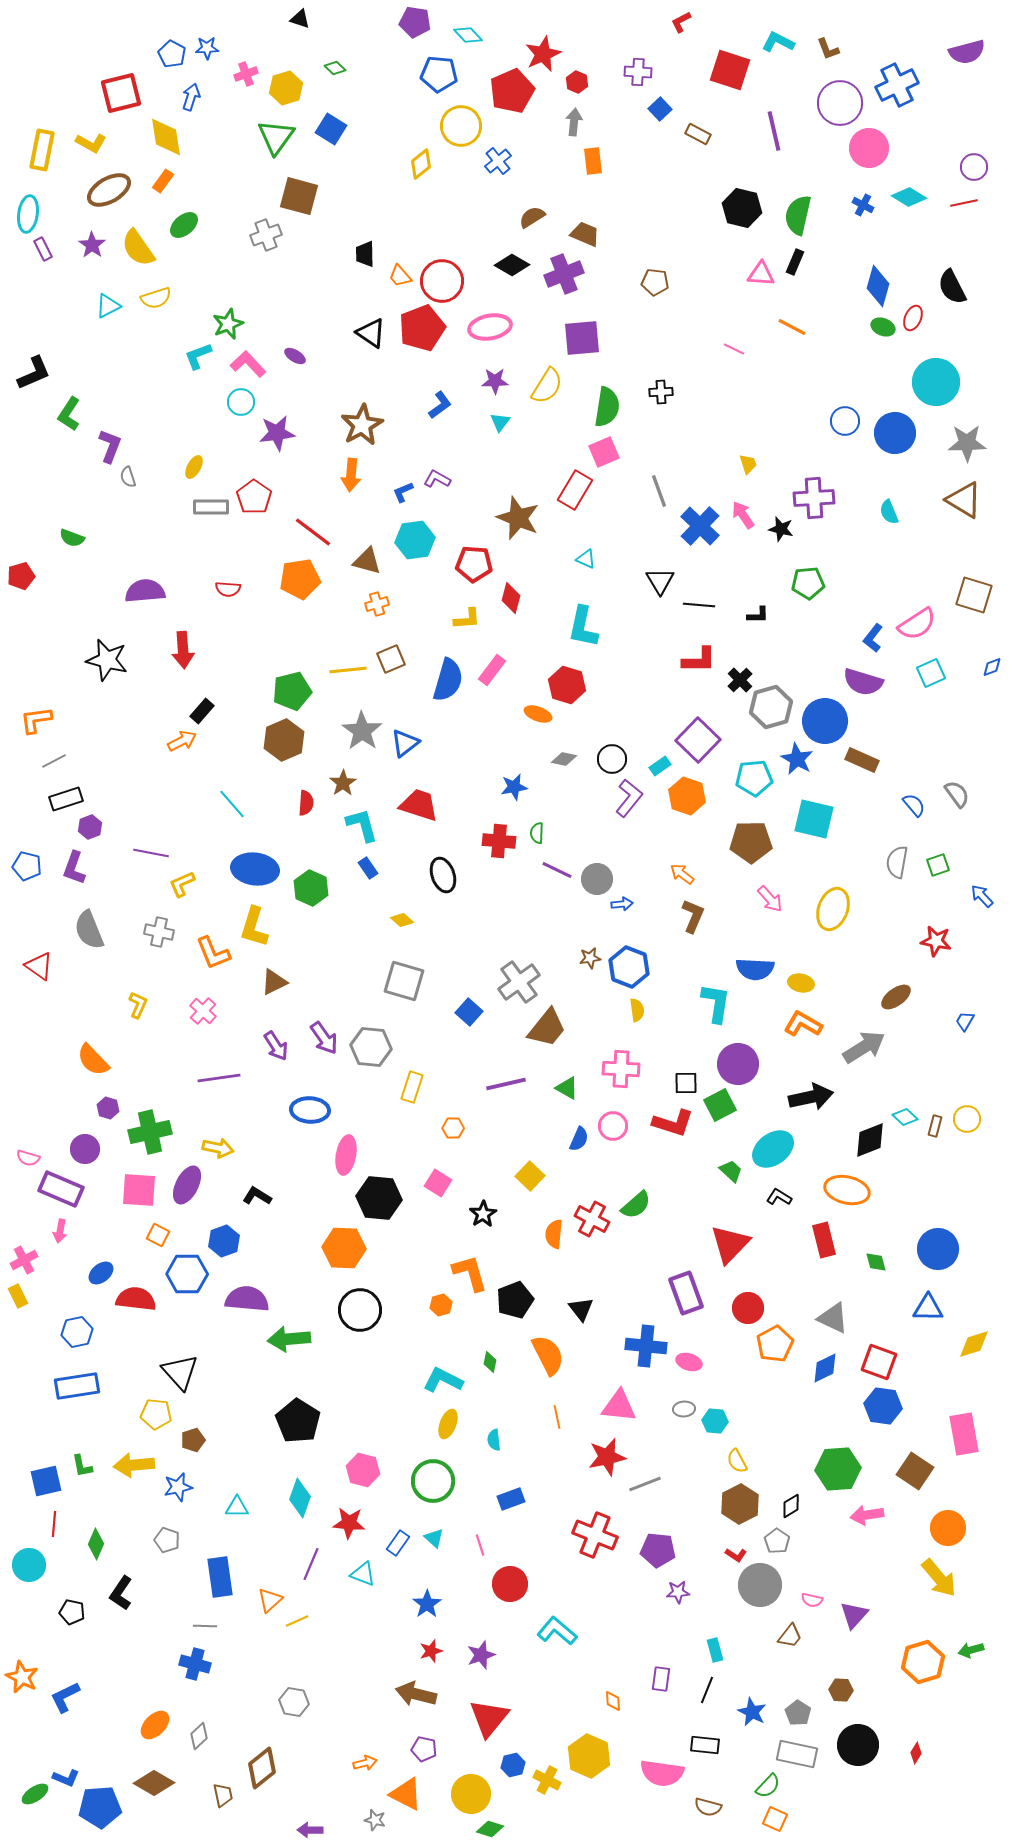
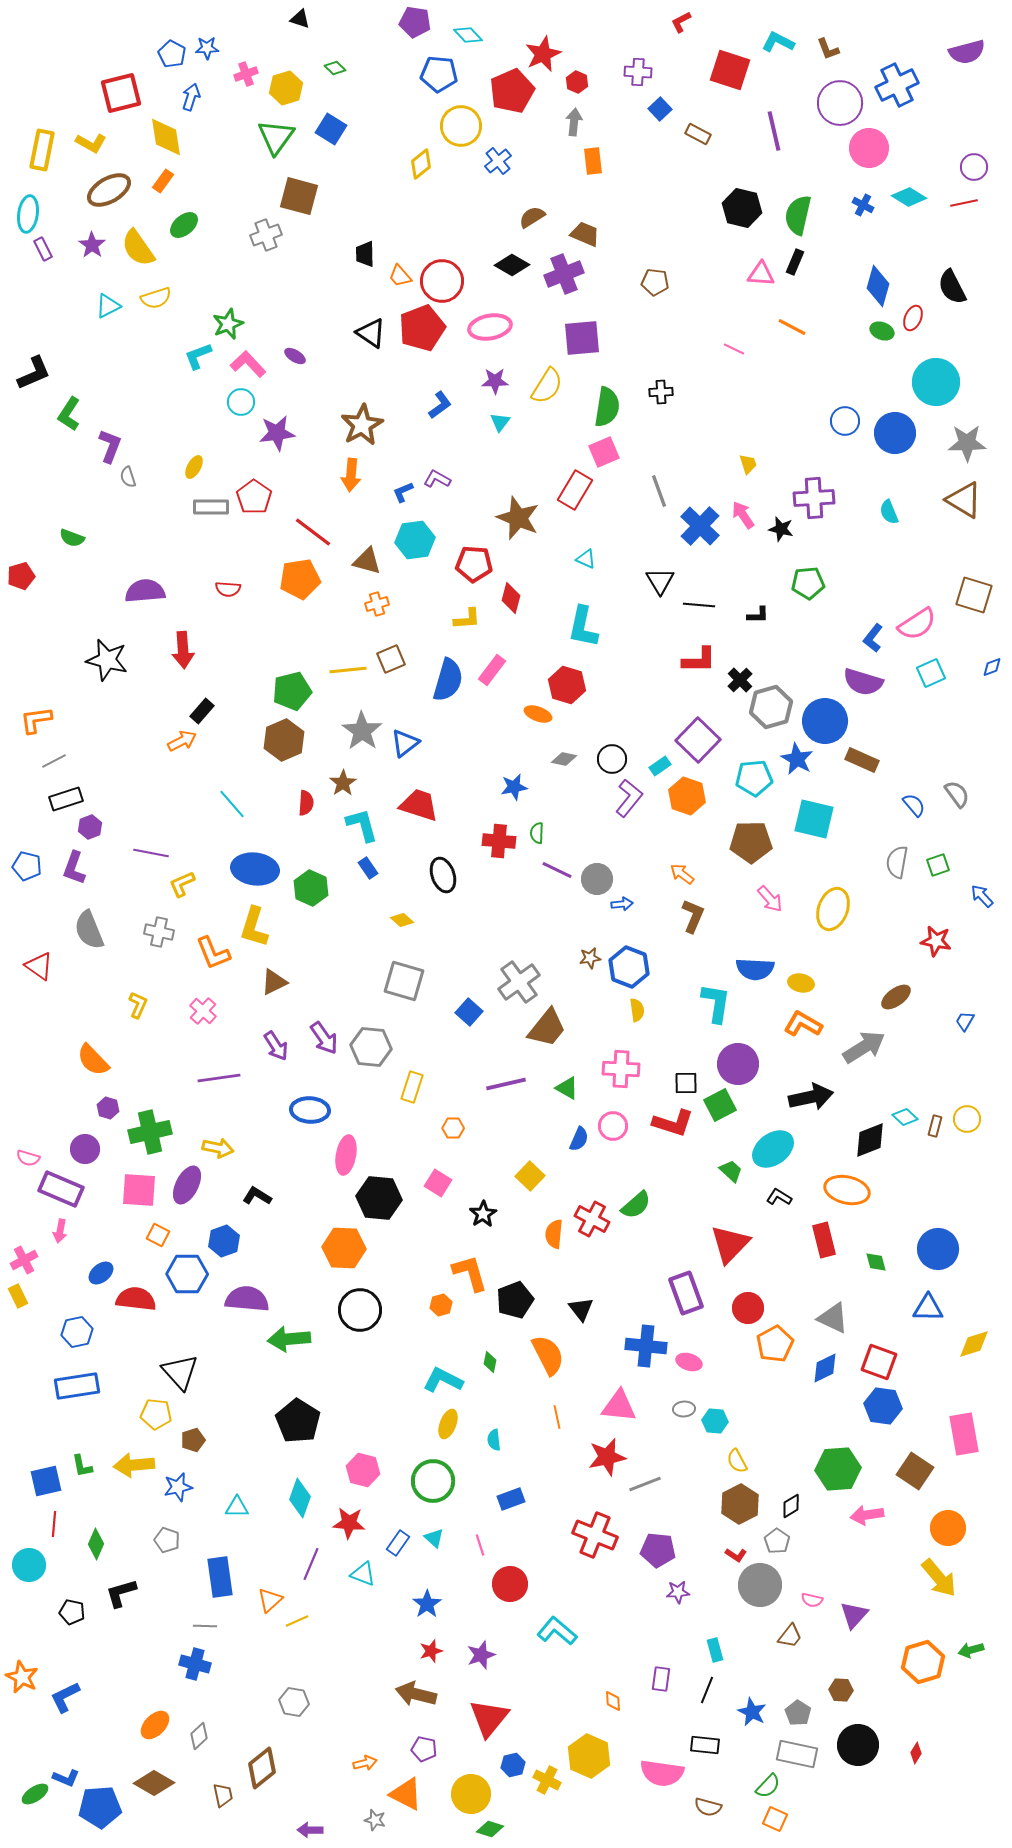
green ellipse at (883, 327): moved 1 px left, 4 px down
black L-shape at (121, 1593): rotated 40 degrees clockwise
